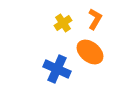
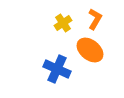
orange ellipse: moved 2 px up
